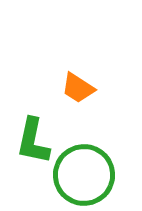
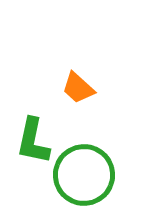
orange trapezoid: rotated 9 degrees clockwise
